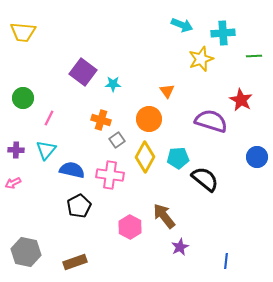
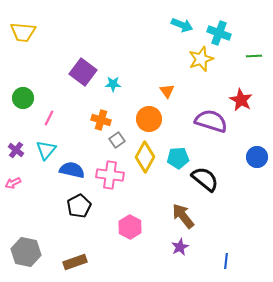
cyan cross: moved 4 px left; rotated 25 degrees clockwise
purple cross: rotated 35 degrees clockwise
brown arrow: moved 19 px right
